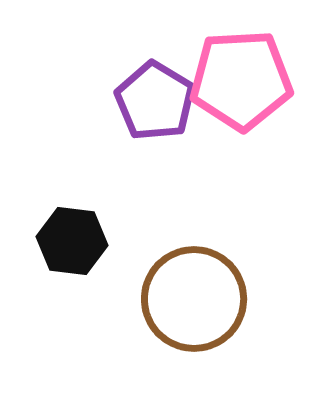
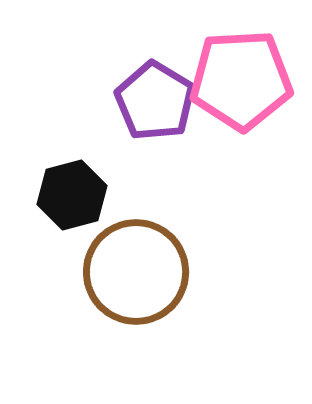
black hexagon: moved 46 px up; rotated 22 degrees counterclockwise
brown circle: moved 58 px left, 27 px up
